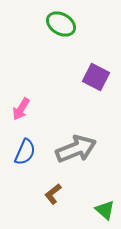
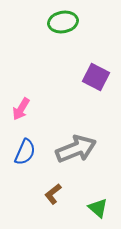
green ellipse: moved 2 px right, 2 px up; rotated 40 degrees counterclockwise
green triangle: moved 7 px left, 2 px up
